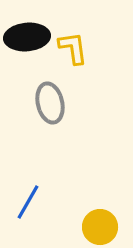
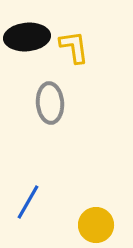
yellow L-shape: moved 1 px right, 1 px up
gray ellipse: rotated 9 degrees clockwise
yellow circle: moved 4 px left, 2 px up
